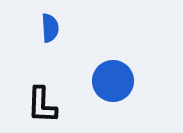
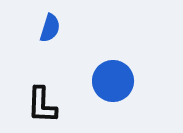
blue semicircle: rotated 20 degrees clockwise
